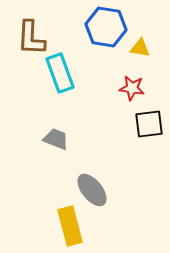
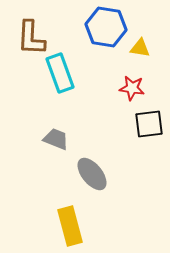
gray ellipse: moved 16 px up
